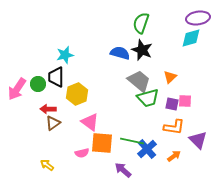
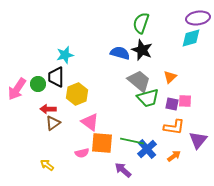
purple triangle: rotated 24 degrees clockwise
